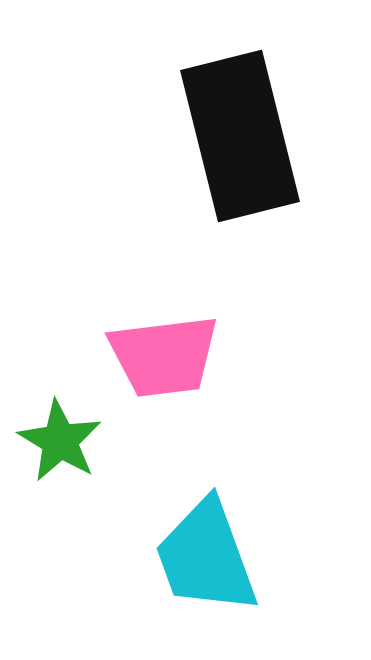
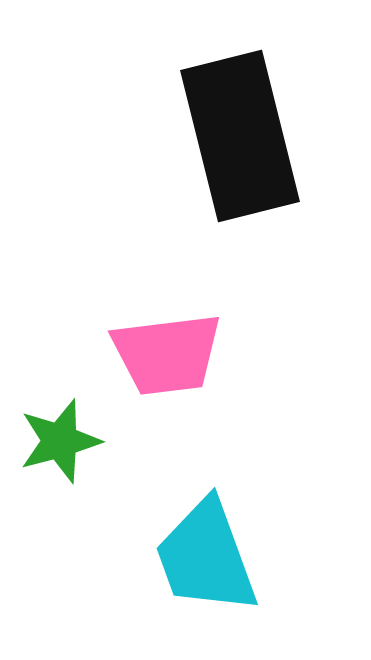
pink trapezoid: moved 3 px right, 2 px up
green star: rotated 26 degrees clockwise
